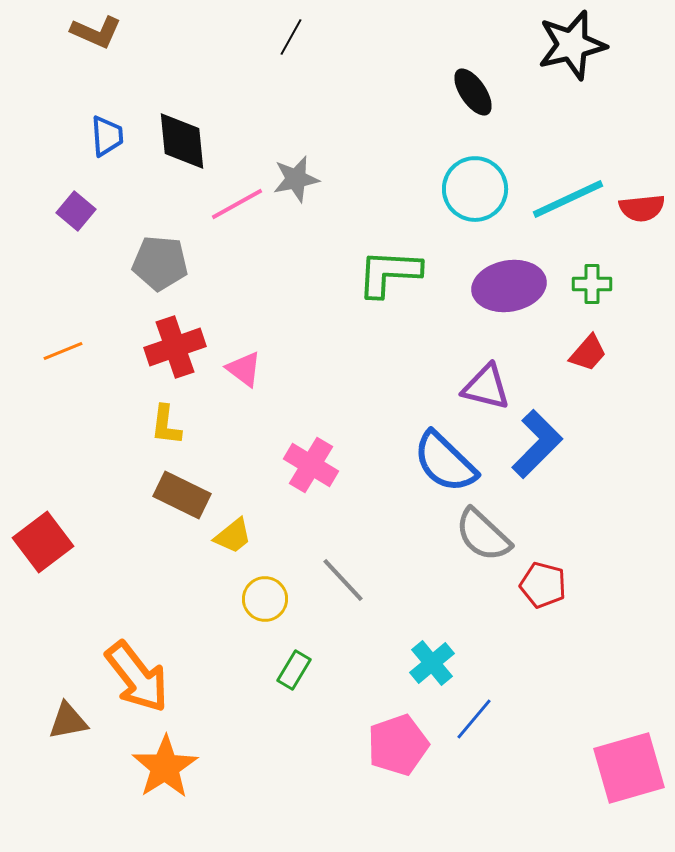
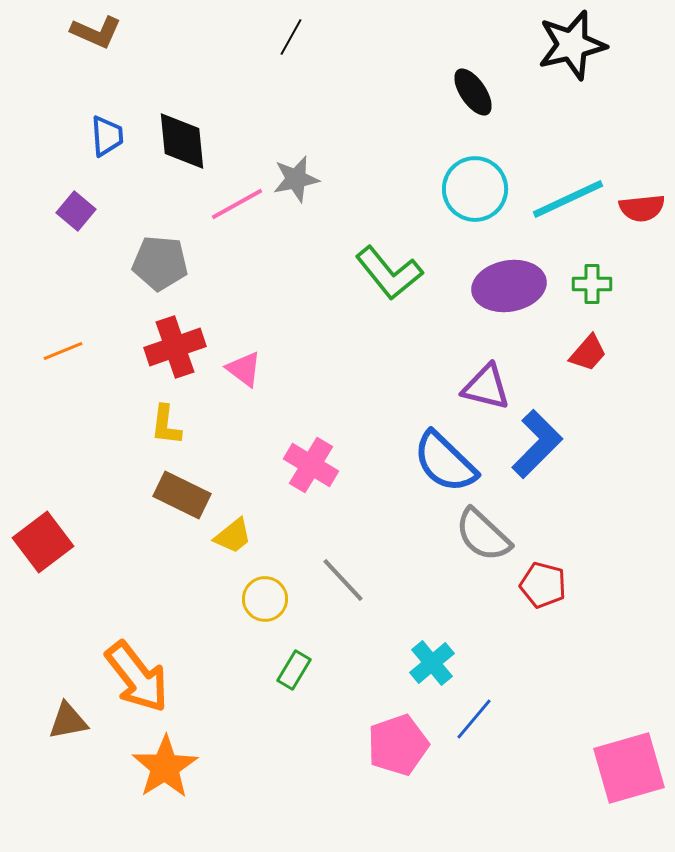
green L-shape: rotated 132 degrees counterclockwise
